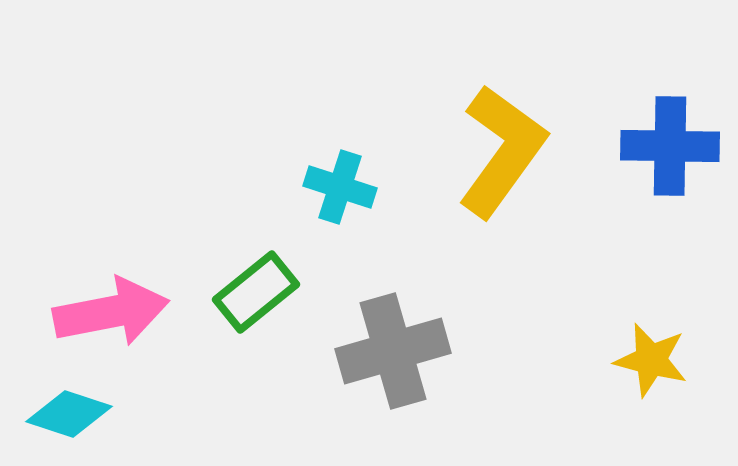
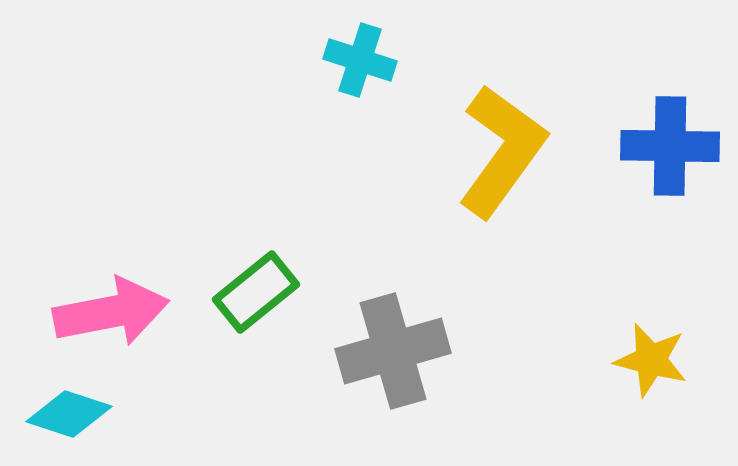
cyan cross: moved 20 px right, 127 px up
